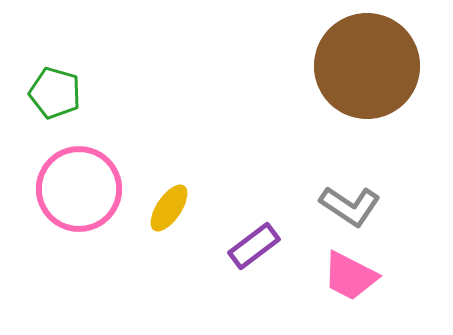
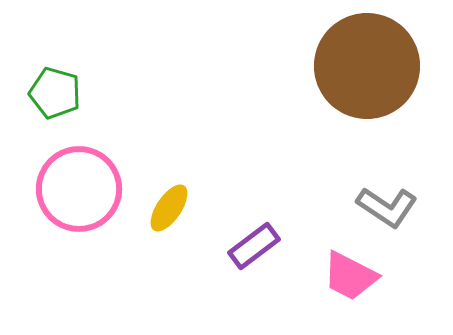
gray L-shape: moved 37 px right, 1 px down
